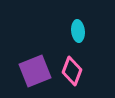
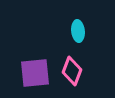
purple square: moved 2 px down; rotated 16 degrees clockwise
